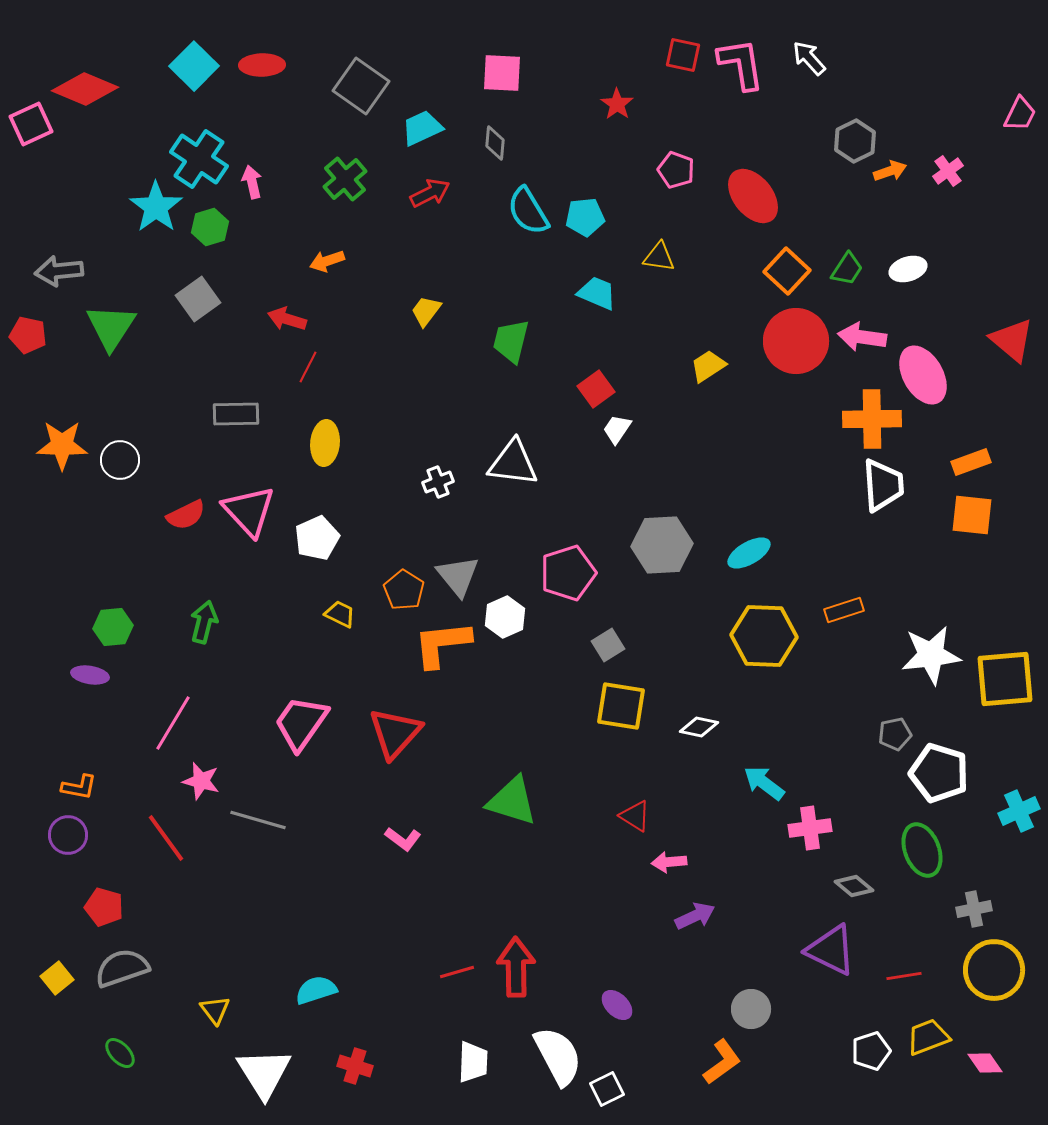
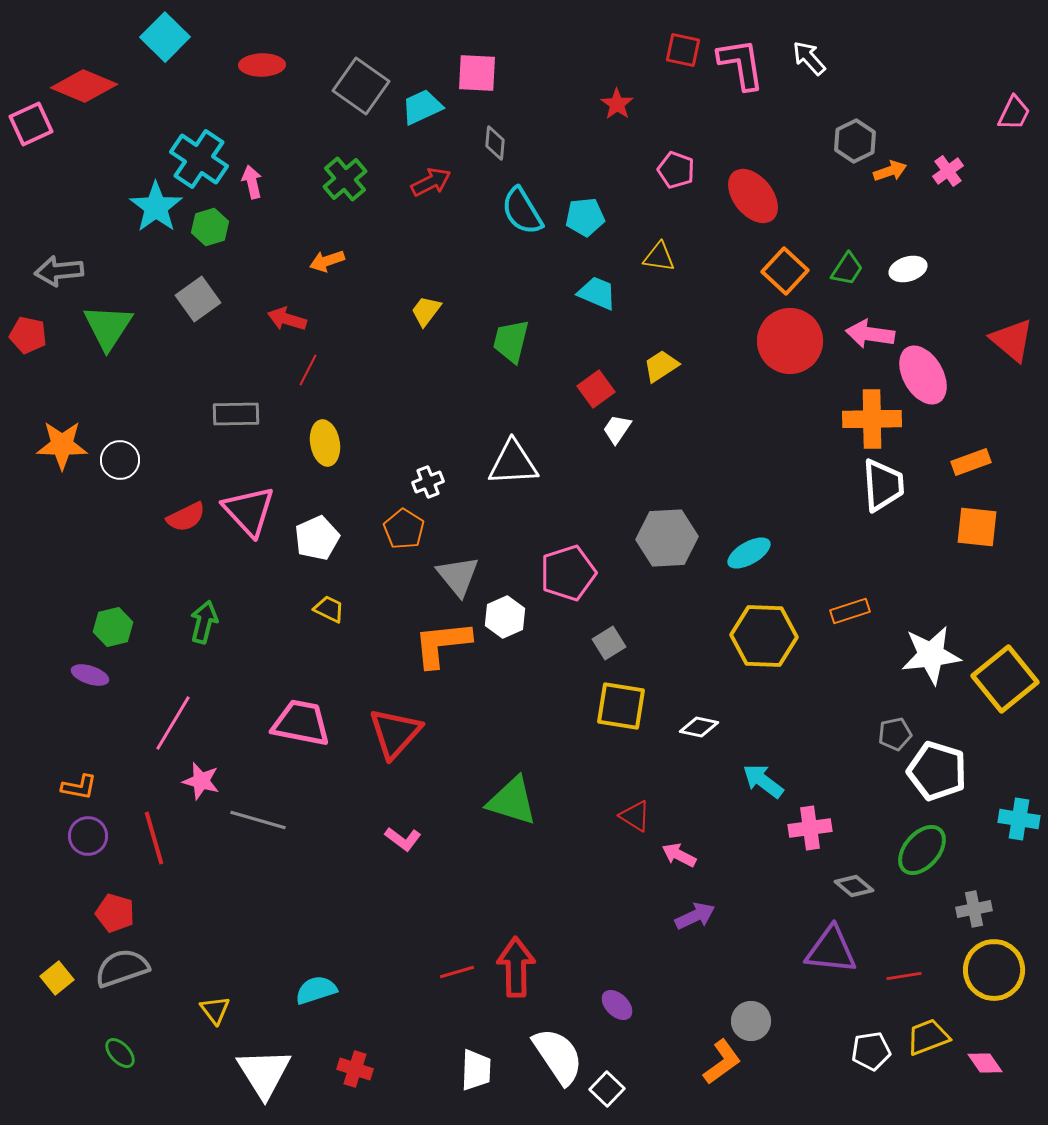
red square at (683, 55): moved 5 px up
cyan square at (194, 66): moved 29 px left, 29 px up
pink square at (502, 73): moved 25 px left
red diamond at (85, 89): moved 1 px left, 3 px up
pink trapezoid at (1020, 114): moved 6 px left, 1 px up
cyan trapezoid at (422, 128): moved 21 px up
red arrow at (430, 193): moved 1 px right, 11 px up
cyan semicircle at (528, 211): moved 6 px left
orange square at (787, 271): moved 2 px left
green triangle at (111, 327): moved 3 px left
pink arrow at (862, 337): moved 8 px right, 3 px up
red circle at (796, 341): moved 6 px left
yellow trapezoid at (708, 366): moved 47 px left
red line at (308, 367): moved 3 px down
yellow ellipse at (325, 443): rotated 15 degrees counterclockwise
white triangle at (513, 463): rotated 10 degrees counterclockwise
white cross at (438, 482): moved 10 px left
red semicircle at (186, 515): moved 2 px down
orange square at (972, 515): moved 5 px right, 12 px down
gray hexagon at (662, 545): moved 5 px right, 7 px up
orange pentagon at (404, 590): moved 61 px up
orange rectangle at (844, 610): moved 6 px right, 1 px down
yellow trapezoid at (340, 614): moved 11 px left, 5 px up
green hexagon at (113, 627): rotated 9 degrees counterclockwise
gray square at (608, 645): moved 1 px right, 2 px up
purple ellipse at (90, 675): rotated 9 degrees clockwise
yellow square at (1005, 679): rotated 34 degrees counterclockwise
pink trapezoid at (301, 723): rotated 66 degrees clockwise
white pentagon at (939, 773): moved 2 px left, 2 px up
cyan arrow at (764, 783): moved 1 px left, 2 px up
cyan cross at (1019, 811): moved 8 px down; rotated 33 degrees clockwise
purple circle at (68, 835): moved 20 px right, 1 px down
red line at (166, 838): moved 12 px left; rotated 20 degrees clockwise
green ellipse at (922, 850): rotated 62 degrees clockwise
pink arrow at (669, 862): moved 10 px right, 7 px up; rotated 32 degrees clockwise
red pentagon at (104, 907): moved 11 px right, 6 px down
purple triangle at (831, 950): rotated 20 degrees counterclockwise
gray circle at (751, 1009): moved 12 px down
white pentagon at (871, 1051): rotated 9 degrees clockwise
white semicircle at (558, 1056): rotated 6 degrees counterclockwise
white trapezoid at (473, 1062): moved 3 px right, 8 px down
red cross at (355, 1066): moved 3 px down
white square at (607, 1089): rotated 20 degrees counterclockwise
